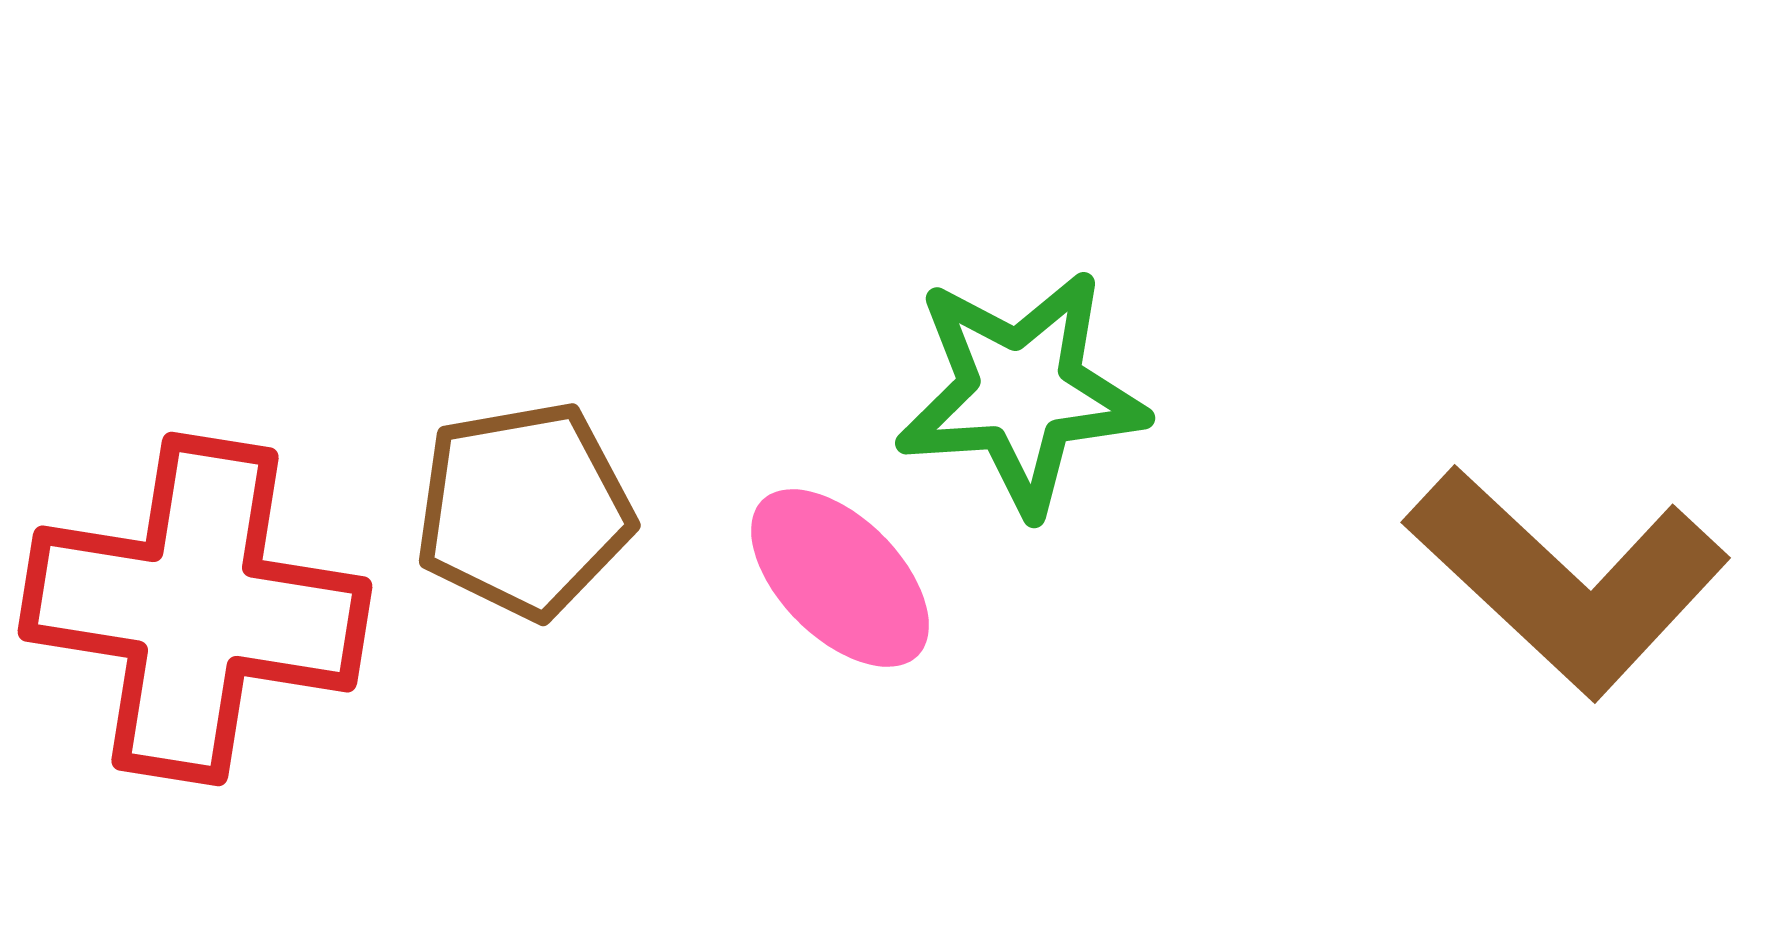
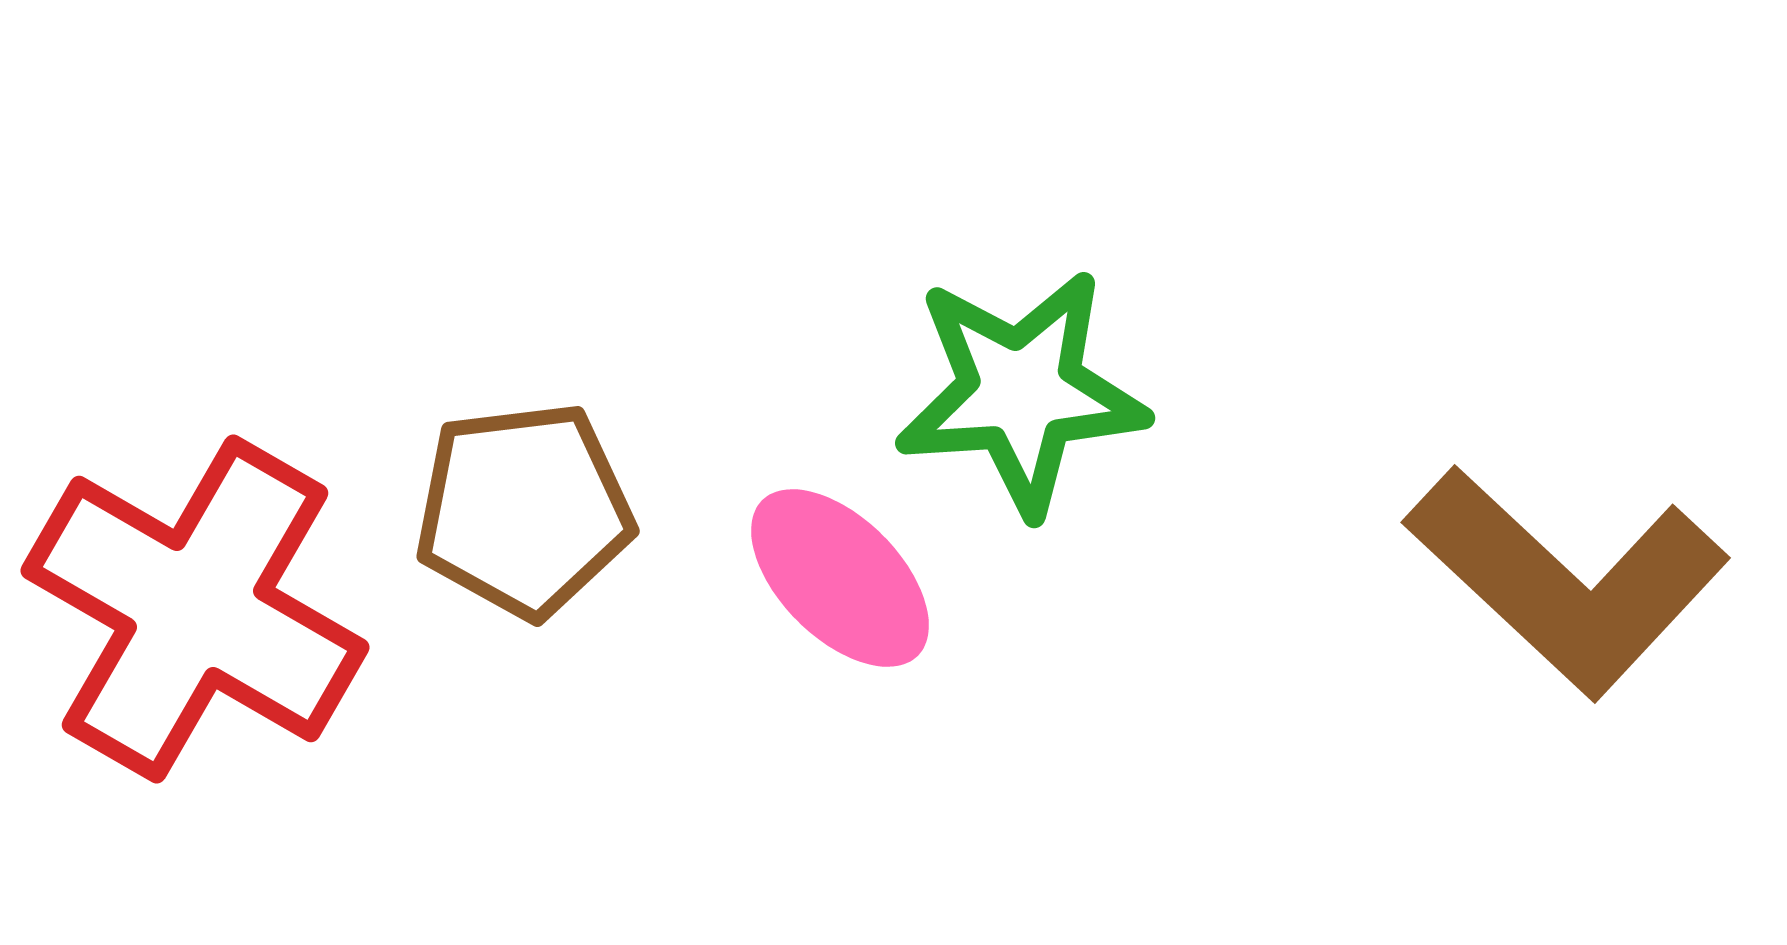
brown pentagon: rotated 3 degrees clockwise
red cross: rotated 21 degrees clockwise
